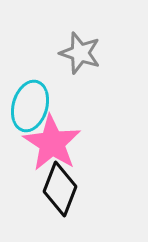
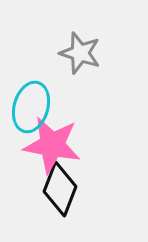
cyan ellipse: moved 1 px right, 1 px down
pink star: moved 2 px down; rotated 22 degrees counterclockwise
